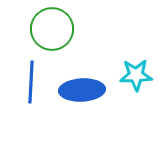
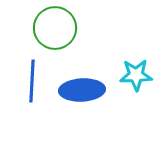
green circle: moved 3 px right, 1 px up
blue line: moved 1 px right, 1 px up
